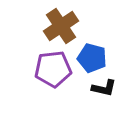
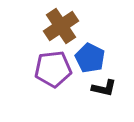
blue pentagon: moved 2 px left; rotated 12 degrees clockwise
